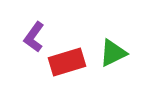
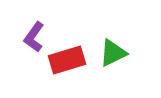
red rectangle: moved 2 px up
